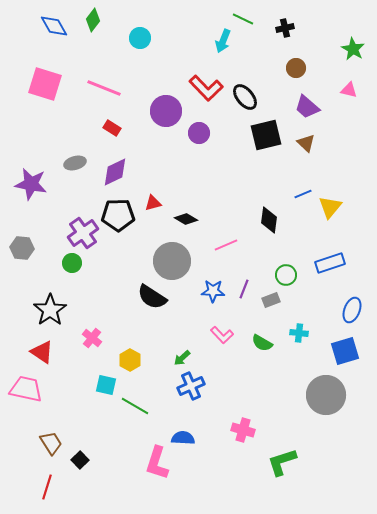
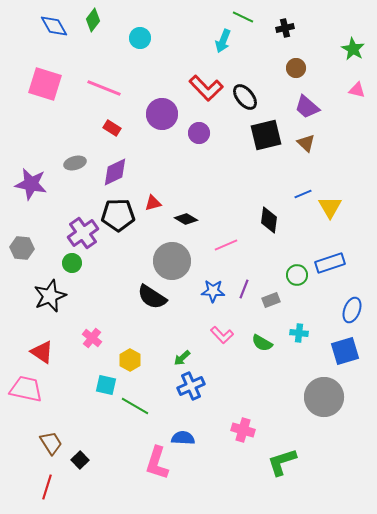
green line at (243, 19): moved 2 px up
pink triangle at (349, 90): moved 8 px right
purple circle at (166, 111): moved 4 px left, 3 px down
yellow triangle at (330, 207): rotated 10 degrees counterclockwise
green circle at (286, 275): moved 11 px right
black star at (50, 310): moved 14 px up; rotated 12 degrees clockwise
gray circle at (326, 395): moved 2 px left, 2 px down
